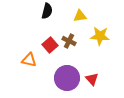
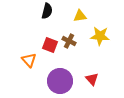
red square: rotated 28 degrees counterclockwise
orange triangle: rotated 35 degrees clockwise
purple circle: moved 7 px left, 3 px down
